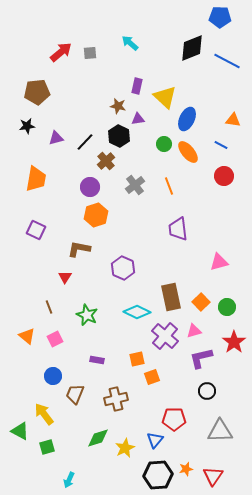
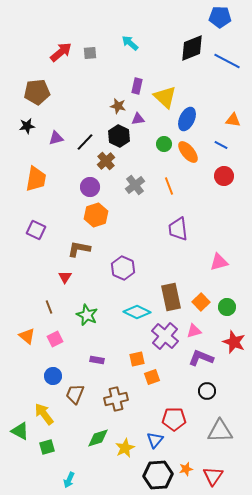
red star at (234, 342): rotated 15 degrees counterclockwise
purple L-shape at (201, 358): rotated 35 degrees clockwise
